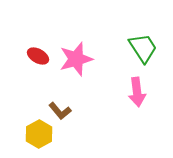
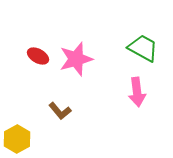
green trapezoid: rotated 28 degrees counterclockwise
yellow hexagon: moved 22 px left, 5 px down
